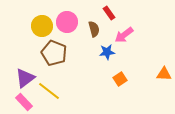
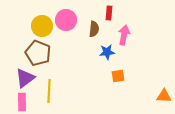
red rectangle: rotated 40 degrees clockwise
pink circle: moved 1 px left, 2 px up
brown semicircle: rotated 21 degrees clockwise
pink arrow: rotated 138 degrees clockwise
brown pentagon: moved 16 px left
orange triangle: moved 22 px down
orange square: moved 2 px left, 3 px up; rotated 24 degrees clockwise
yellow line: rotated 55 degrees clockwise
pink rectangle: moved 2 px left; rotated 42 degrees clockwise
